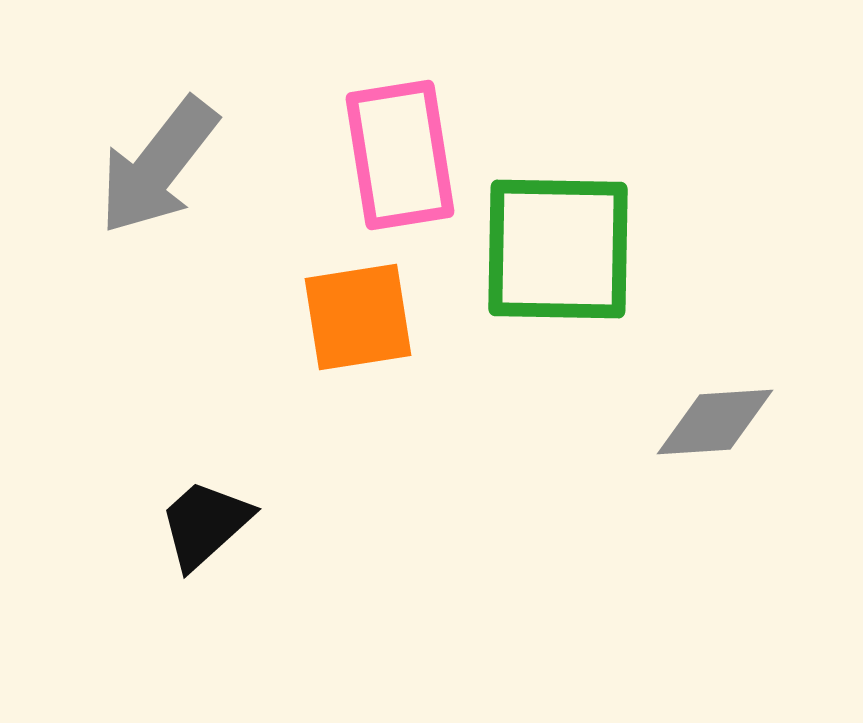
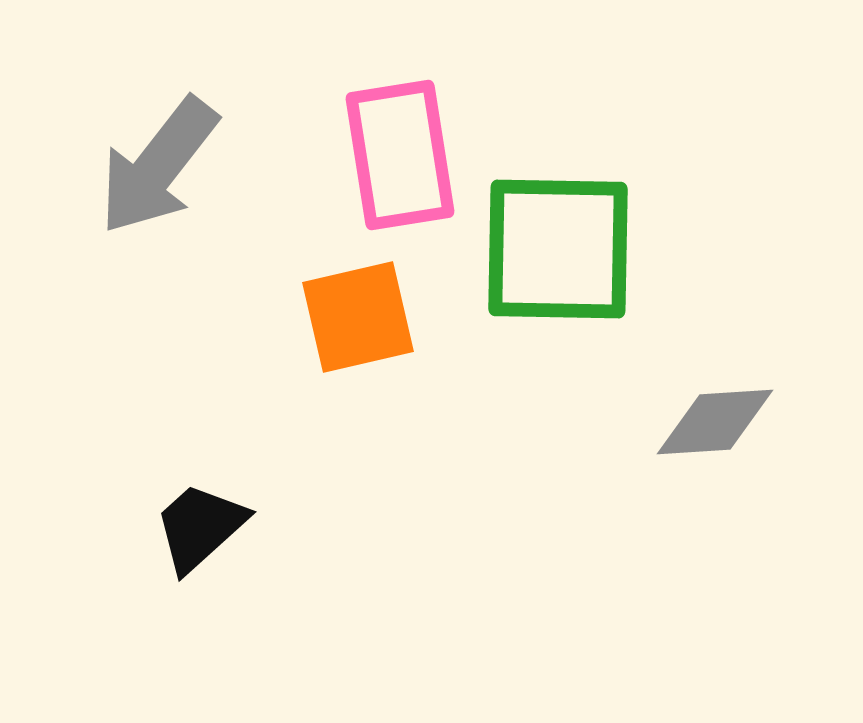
orange square: rotated 4 degrees counterclockwise
black trapezoid: moved 5 px left, 3 px down
